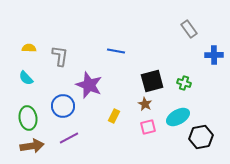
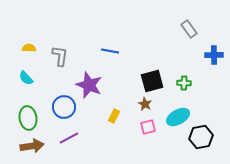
blue line: moved 6 px left
green cross: rotated 16 degrees counterclockwise
blue circle: moved 1 px right, 1 px down
